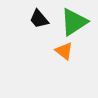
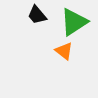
black trapezoid: moved 2 px left, 4 px up
